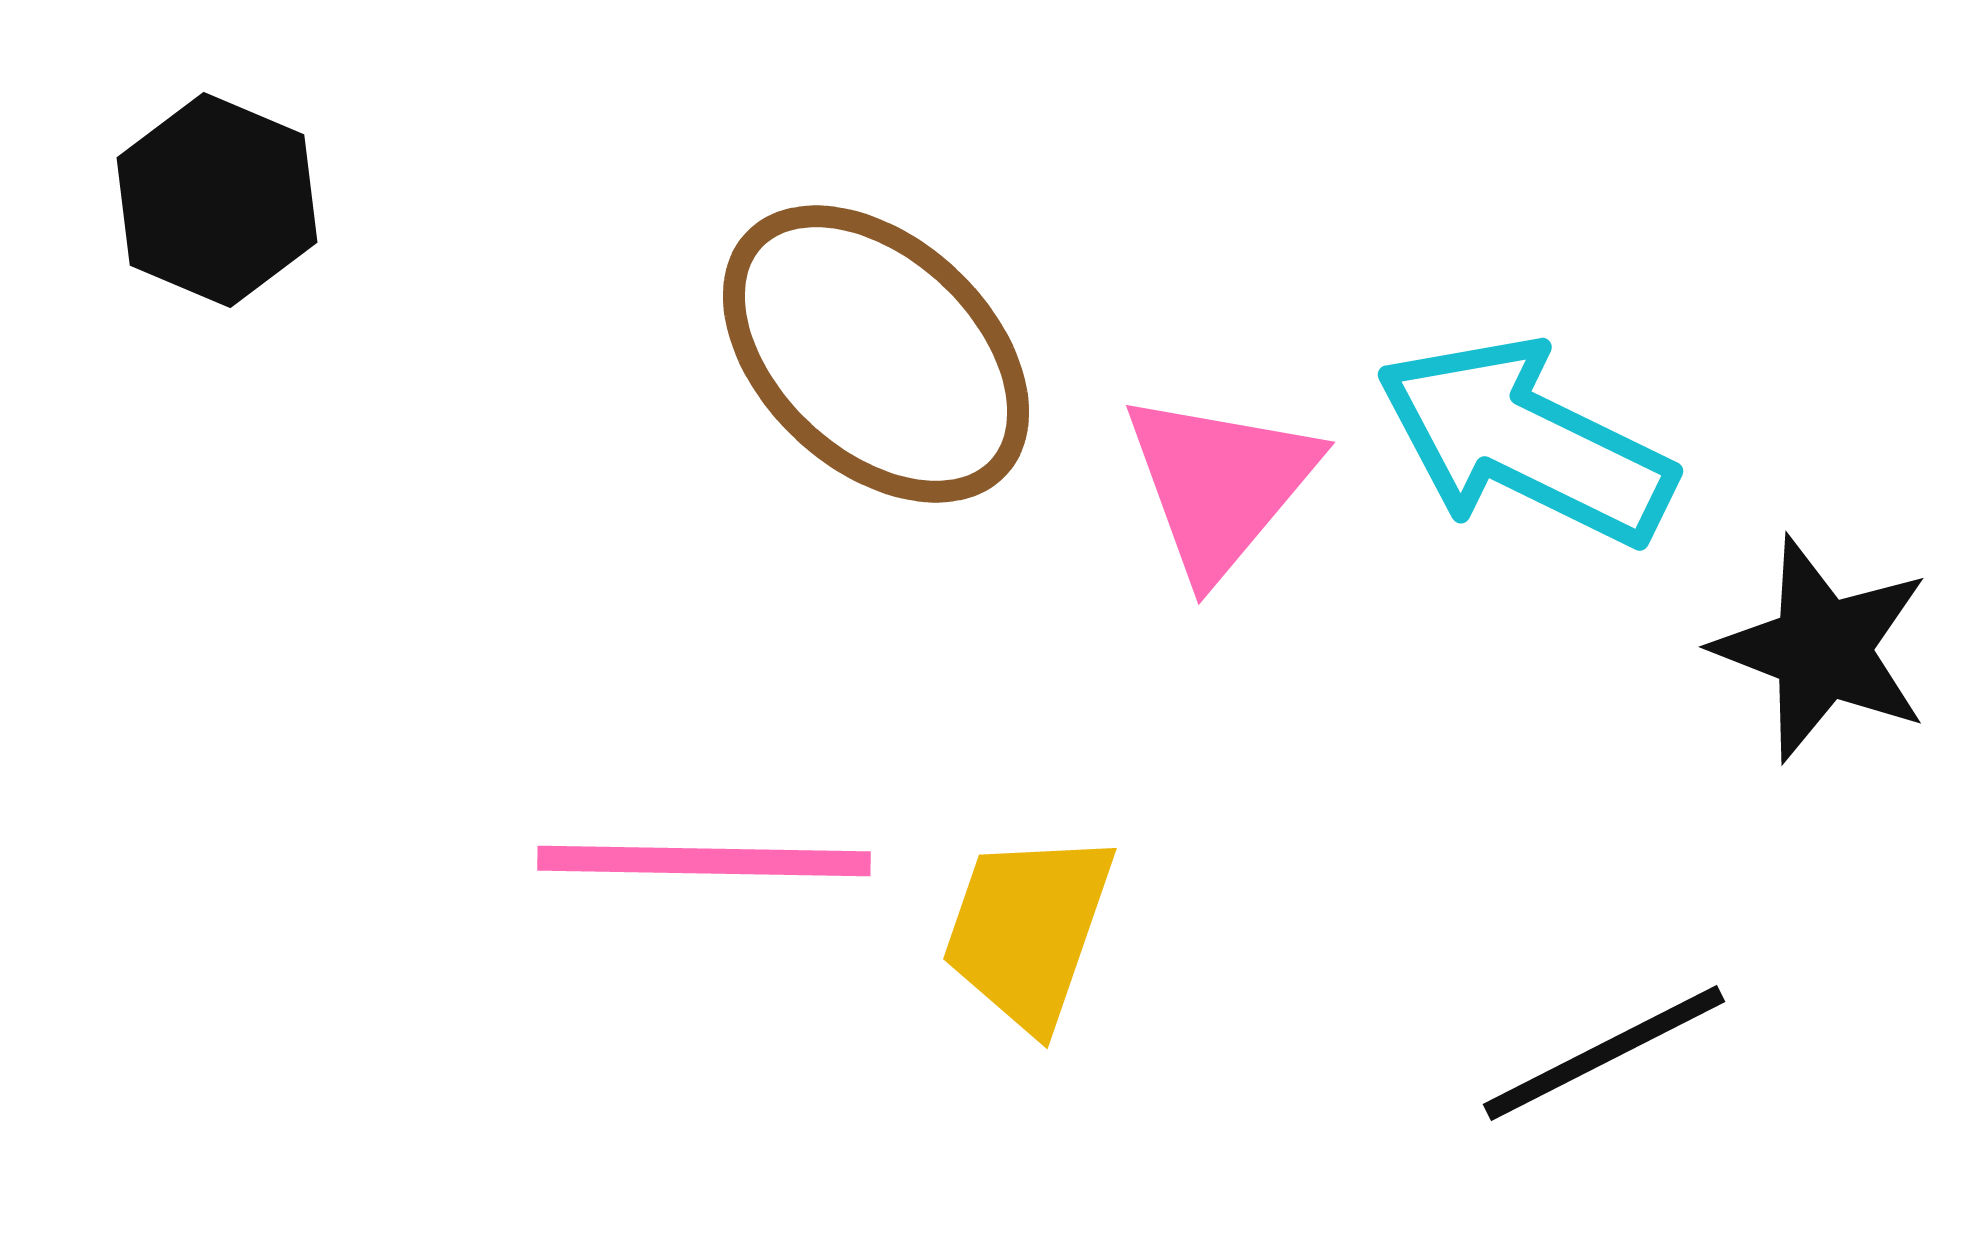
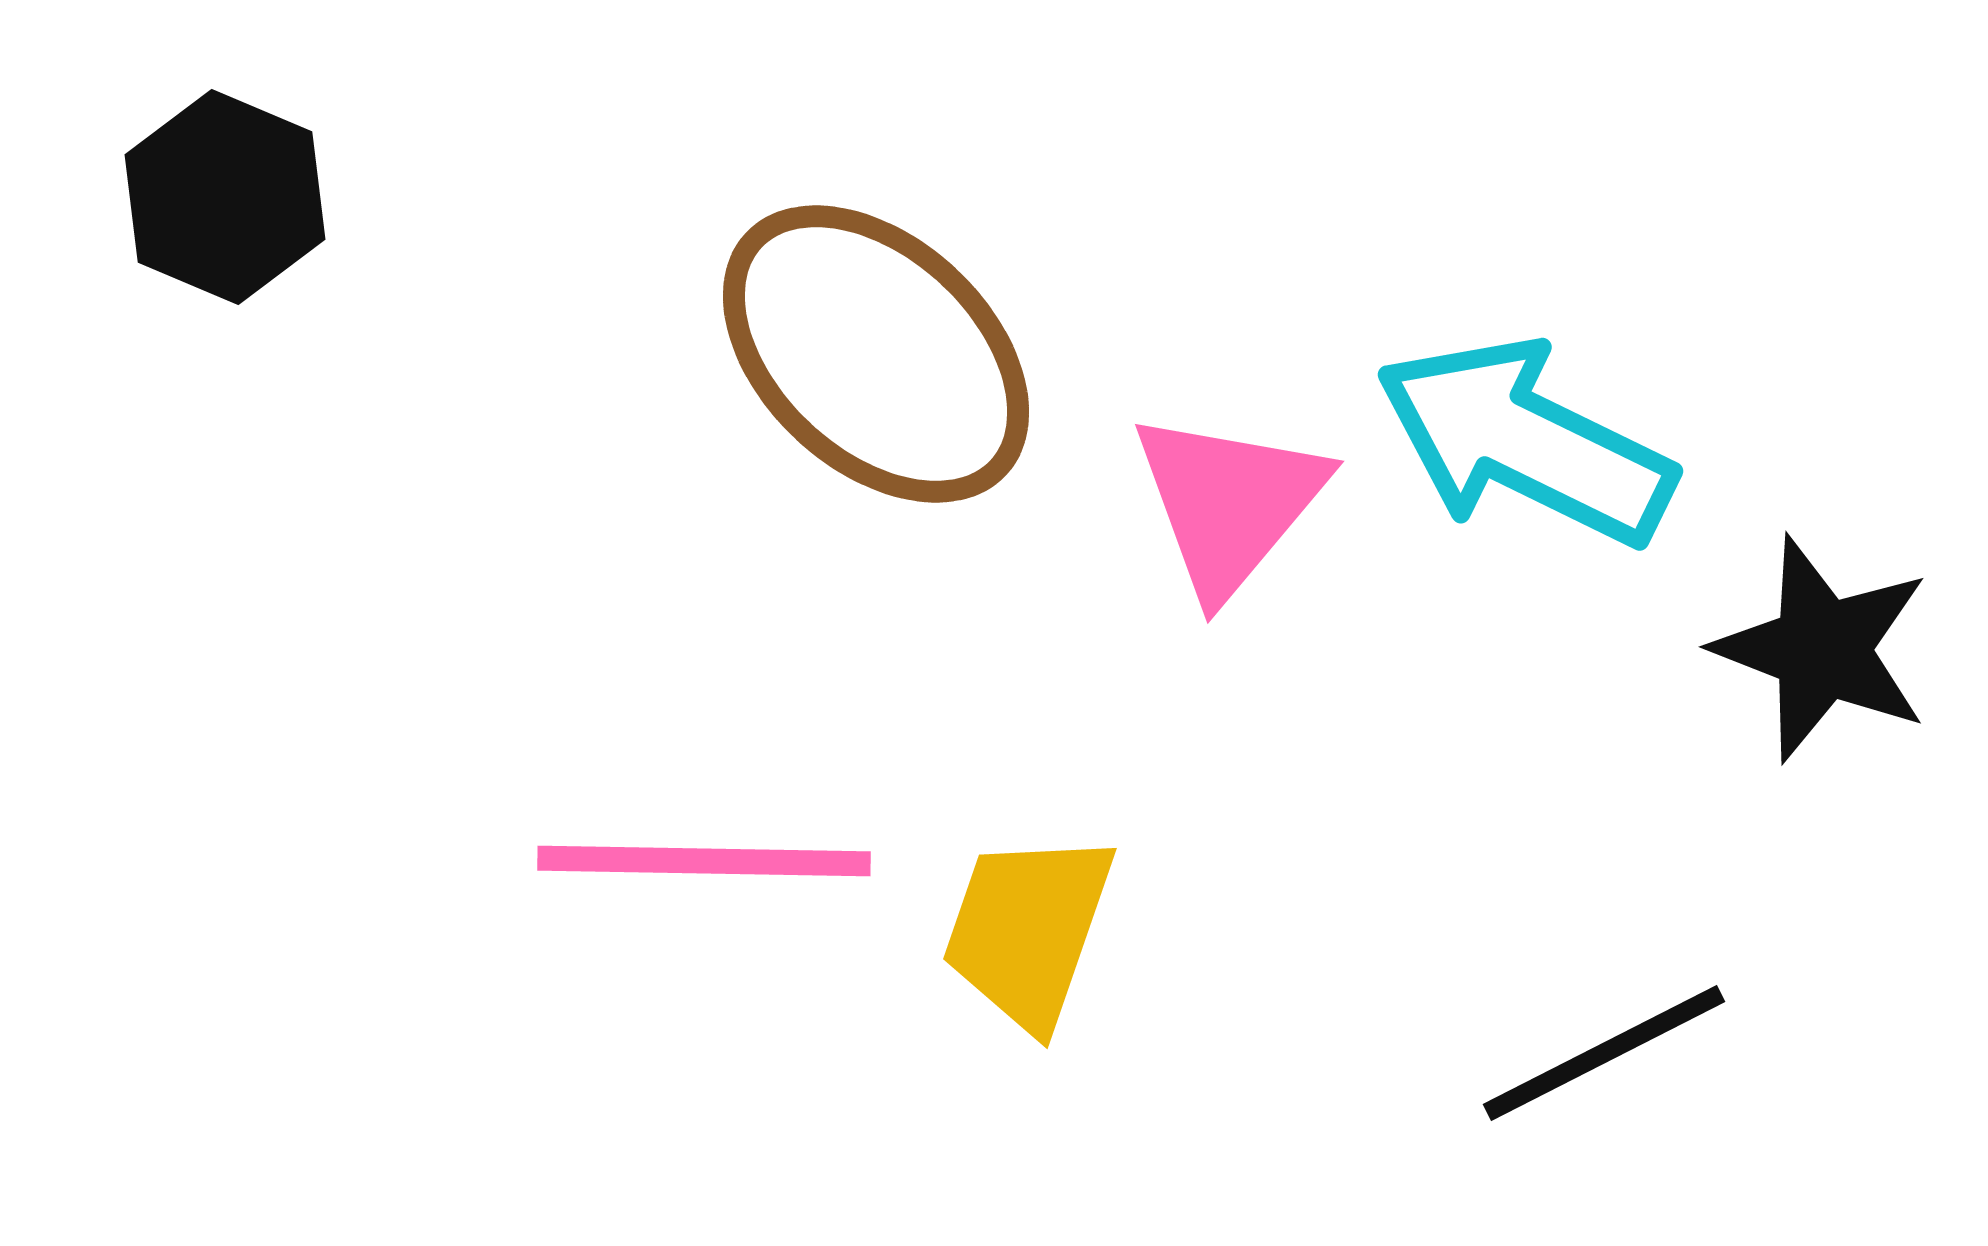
black hexagon: moved 8 px right, 3 px up
pink triangle: moved 9 px right, 19 px down
